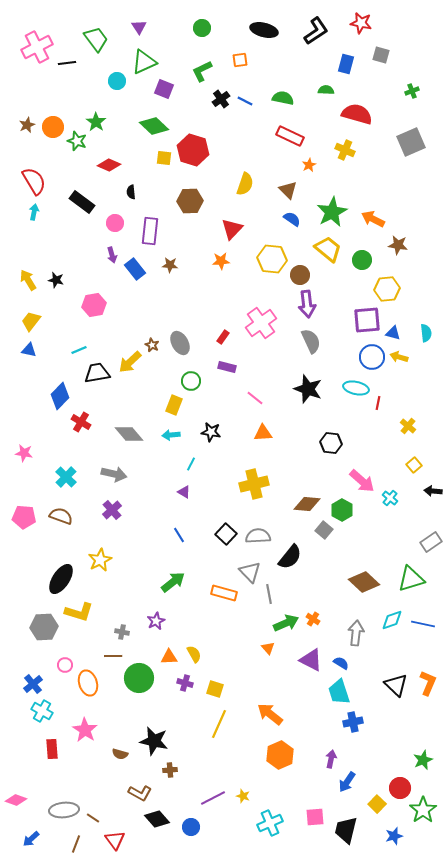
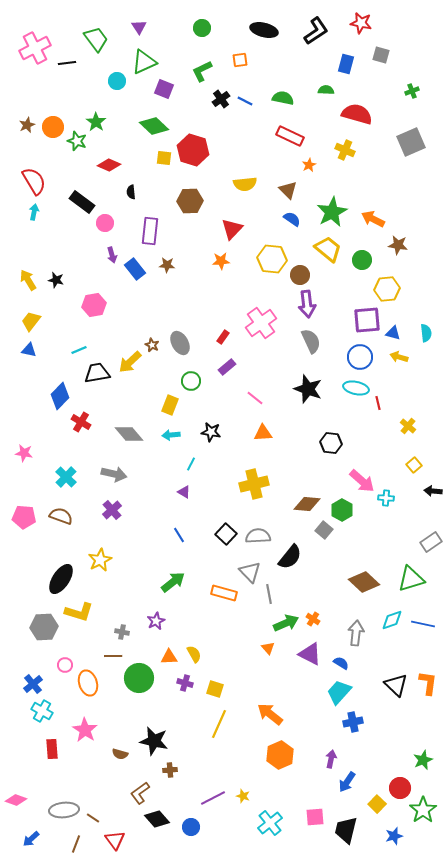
pink cross at (37, 47): moved 2 px left, 1 px down
yellow semicircle at (245, 184): rotated 65 degrees clockwise
pink circle at (115, 223): moved 10 px left
brown star at (170, 265): moved 3 px left
blue circle at (372, 357): moved 12 px left
purple rectangle at (227, 367): rotated 54 degrees counterclockwise
red line at (378, 403): rotated 24 degrees counterclockwise
yellow rectangle at (174, 405): moved 4 px left
cyan cross at (390, 498): moved 4 px left; rotated 35 degrees counterclockwise
purple triangle at (311, 660): moved 1 px left, 6 px up
orange L-shape at (428, 683): rotated 15 degrees counterclockwise
cyan trapezoid at (339, 692): rotated 60 degrees clockwise
brown L-shape at (140, 793): rotated 115 degrees clockwise
cyan cross at (270, 823): rotated 15 degrees counterclockwise
